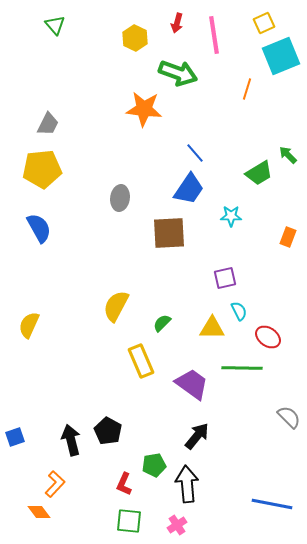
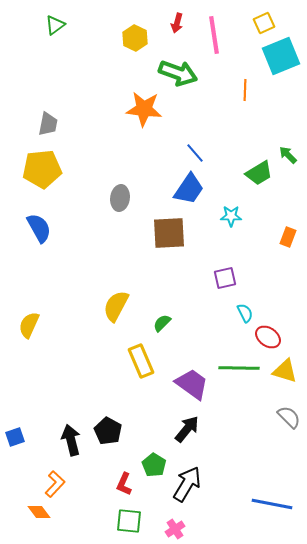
green triangle at (55, 25): rotated 35 degrees clockwise
orange line at (247, 89): moved 2 px left, 1 px down; rotated 15 degrees counterclockwise
gray trapezoid at (48, 124): rotated 15 degrees counterclockwise
cyan semicircle at (239, 311): moved 6 px right, 2 px down
yellow triangle at (212, 328): moved 73 px right, 43 px down; rotated 16 degrees clockwise
green line at (242, 368): moved 3 px left
black arrow at (197, 436): moved 10 px left, 7 px up
green pentagon at (154, 465): rotated 30 degrees counterclockwise
black arrow at (187, 484): rotated 36 degrees clockwise
pink cross at (177, 525): moved 2 px left, 4 px down
